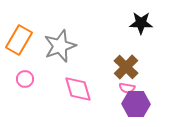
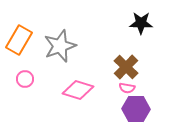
pink diamond: moved 1 px down; rotated 56 degrees counterclockwise
purple hexagon: moved 5 px down
